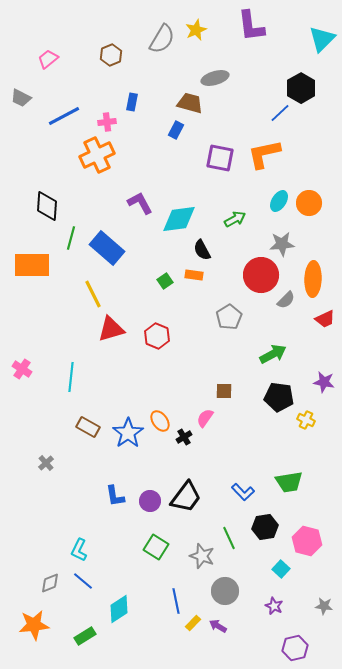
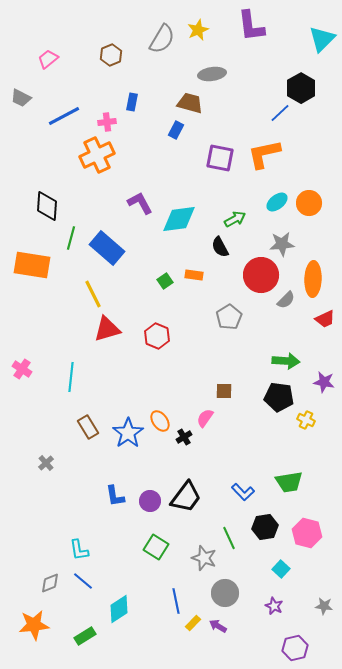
yellow star at (196, 30): moved 2 px right
gray ellipse at (215, 78): moved 3 px left, 4 px up; rotated 8 degrees clockwise
cyan ellipse at (279, 201): moved 2 px left, 1 px down; rotated 20 degrees clockwise
black semicircle at (202, 250): moved 18 px right, 3 px up
orange rectangle at (32, 265): rotated 9 degrees clockwise
red triangle at (111, 329): moved 4 px left
green arrow at (273, 354): moved 13 px right, 7 px down; rotated 32 degrees clockwise
brown rectangle at (88, 427): rotated 30 degrees clockwise
pink hexagon at (307, 541): moved 8 px up
cyan L-shape at (79, 550): rotated 35 degrees counterclockwise
gray star at (202, 556): moved 2 px right, 2 px down
gray circle at (225, 591): moved 2 px down
